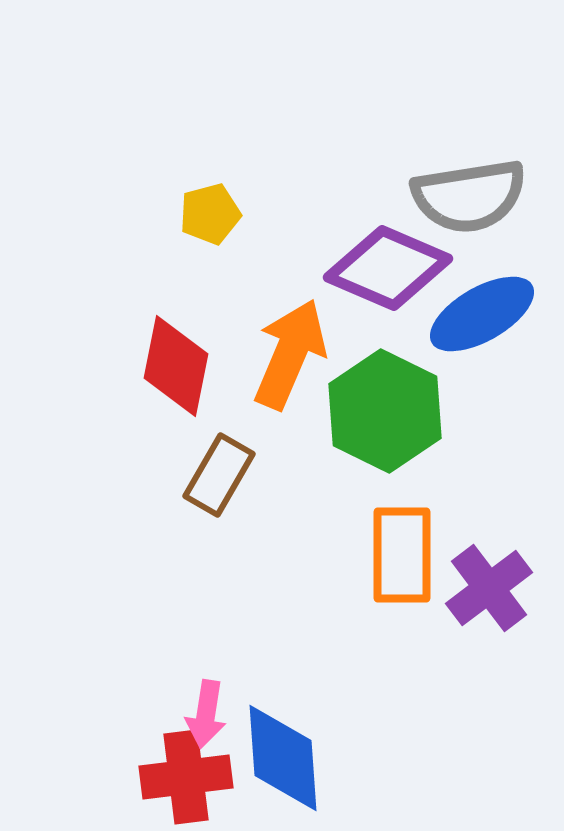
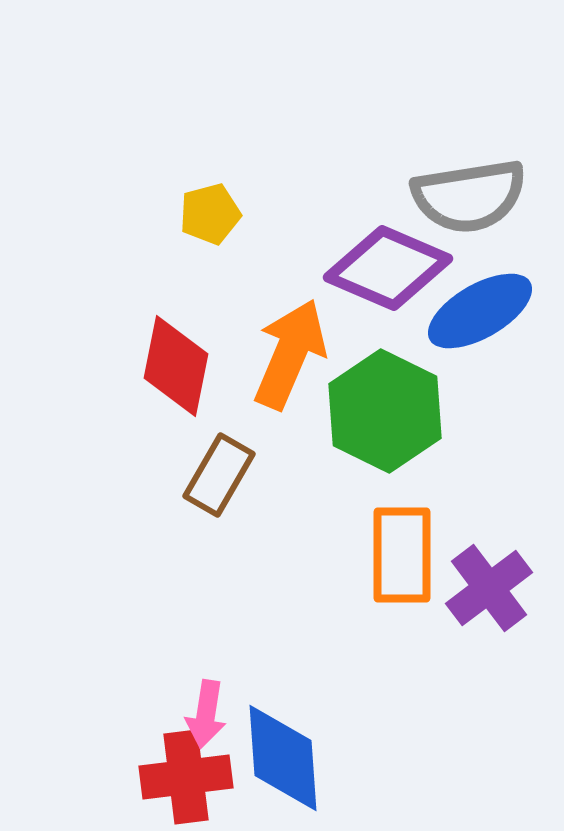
blue ellipse: moved 2 px left, 3 px up
